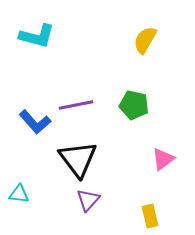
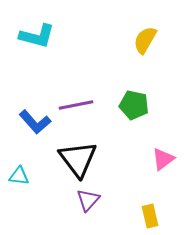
cyan triangle: moved 18 px up
